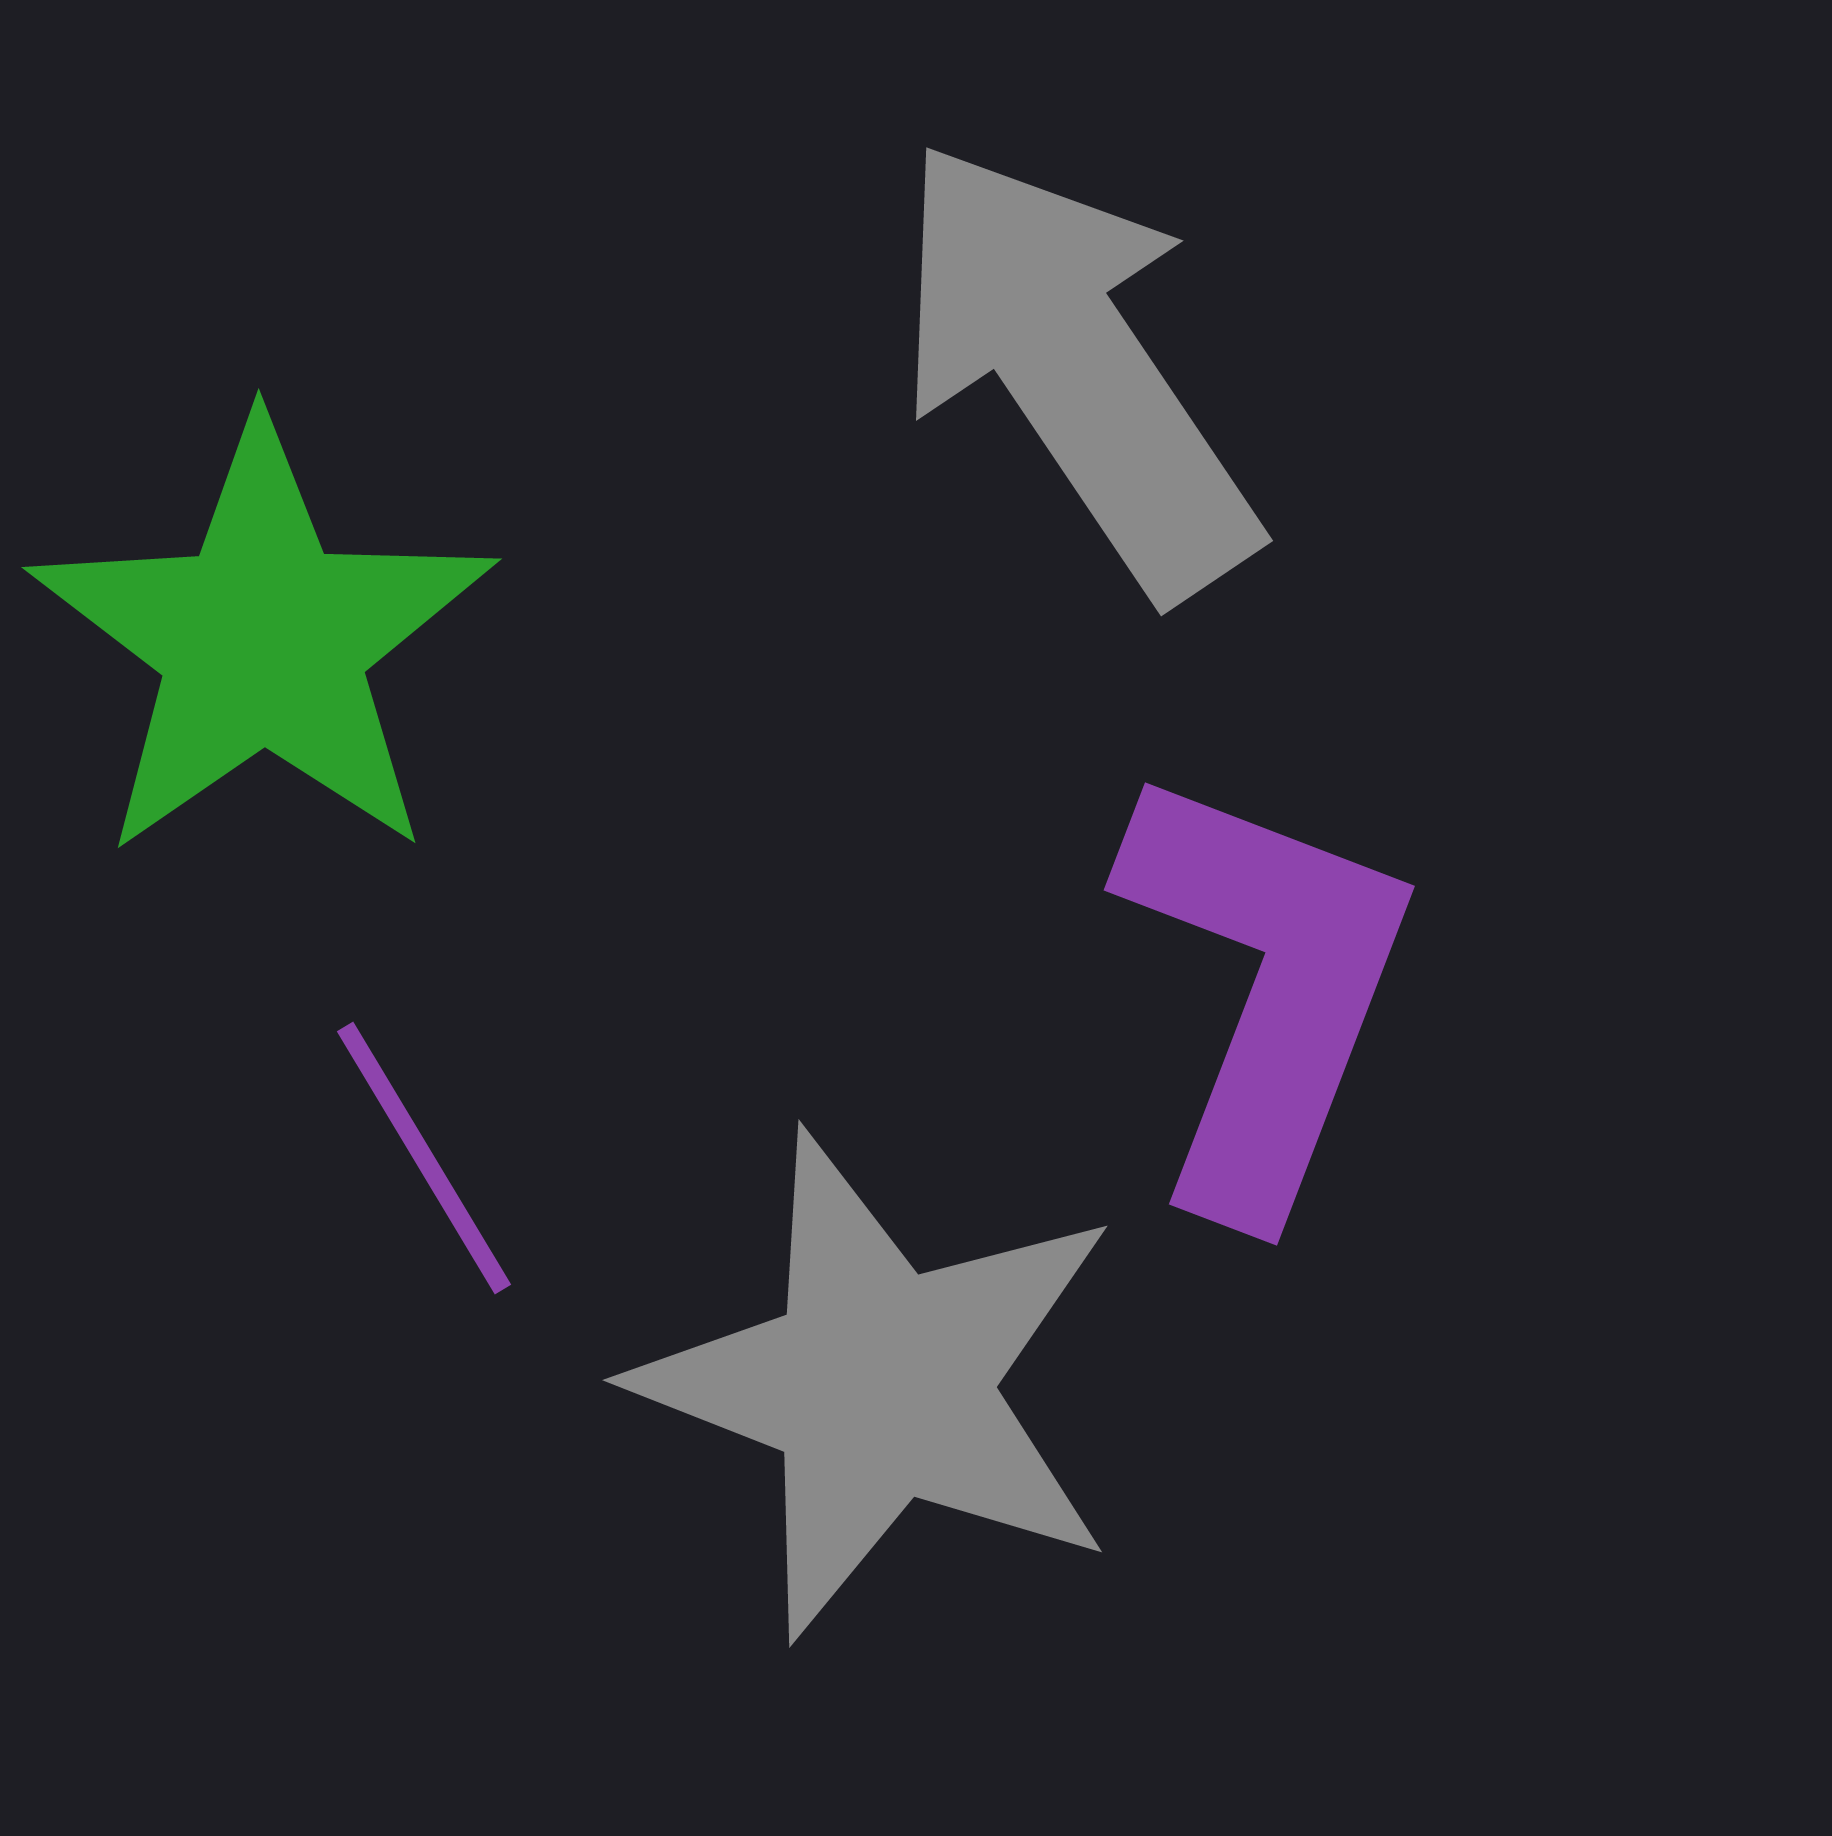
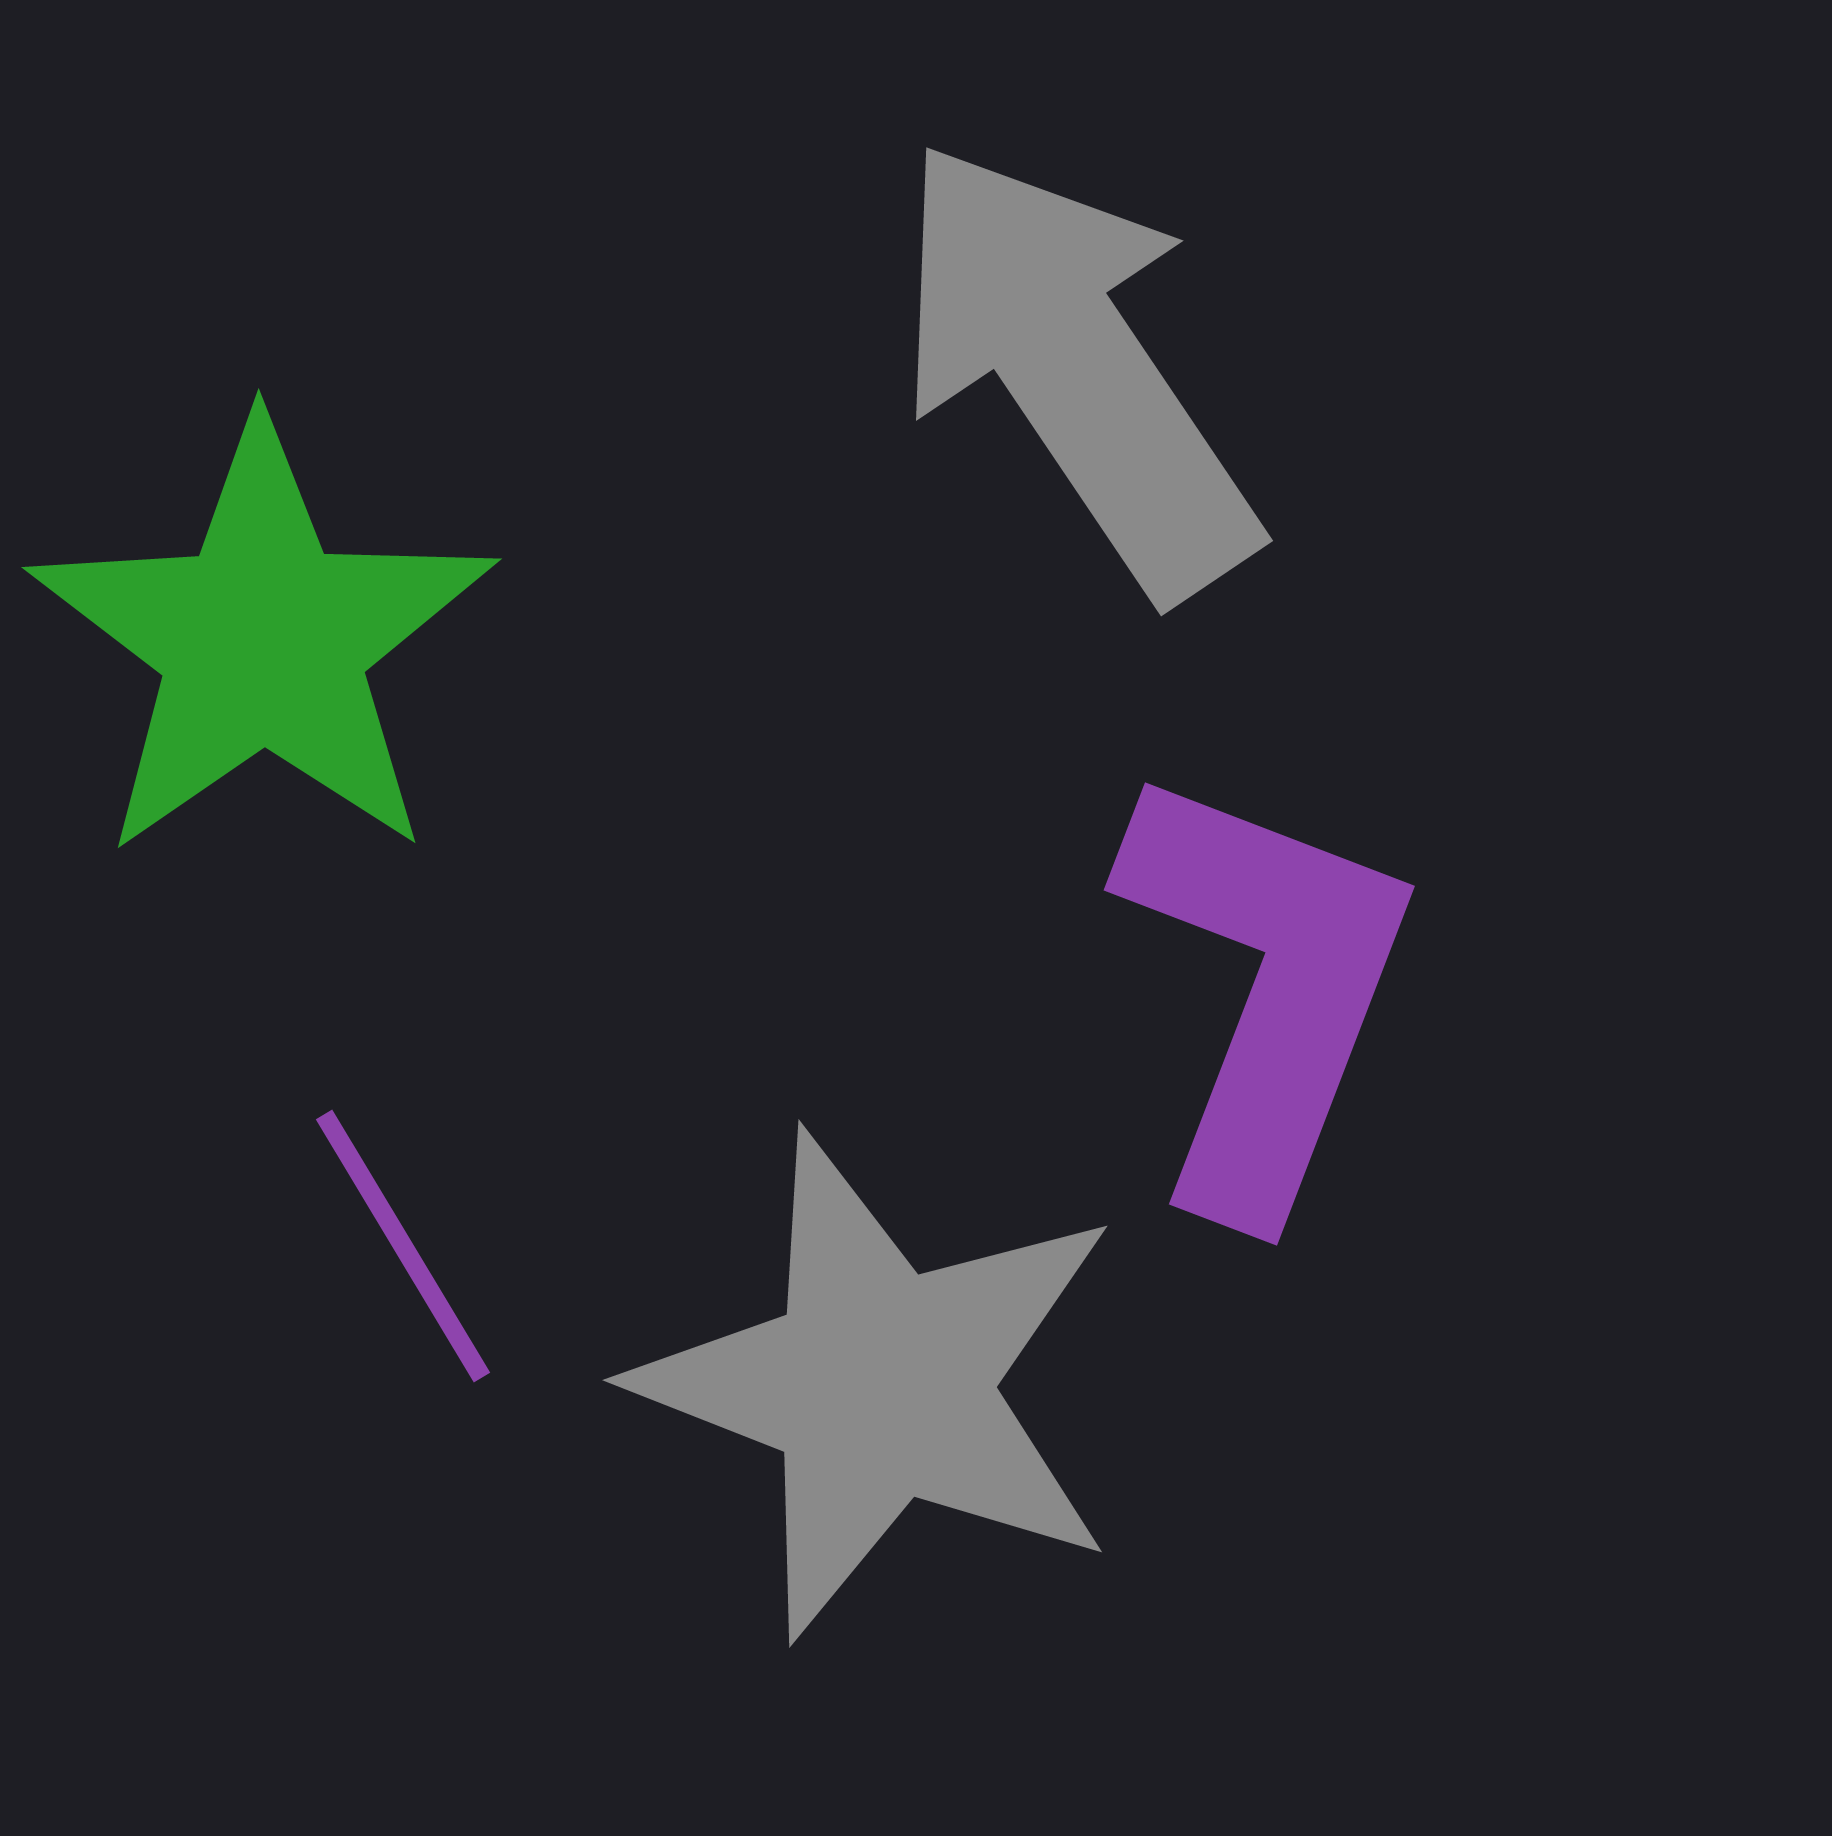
purple line: moved 21 px left, 88 px down
